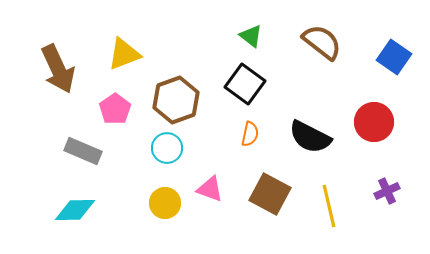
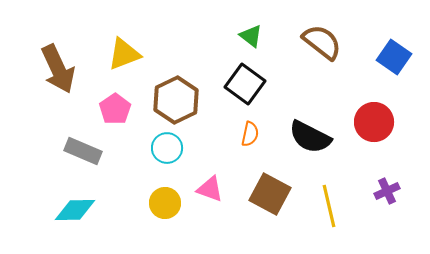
brown hexagon: rotated 6 degrees counterclockwise
